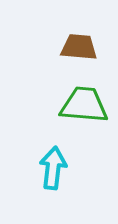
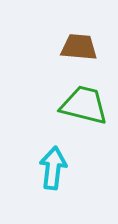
green trapezoid: rotated 9 degrees clockwise
